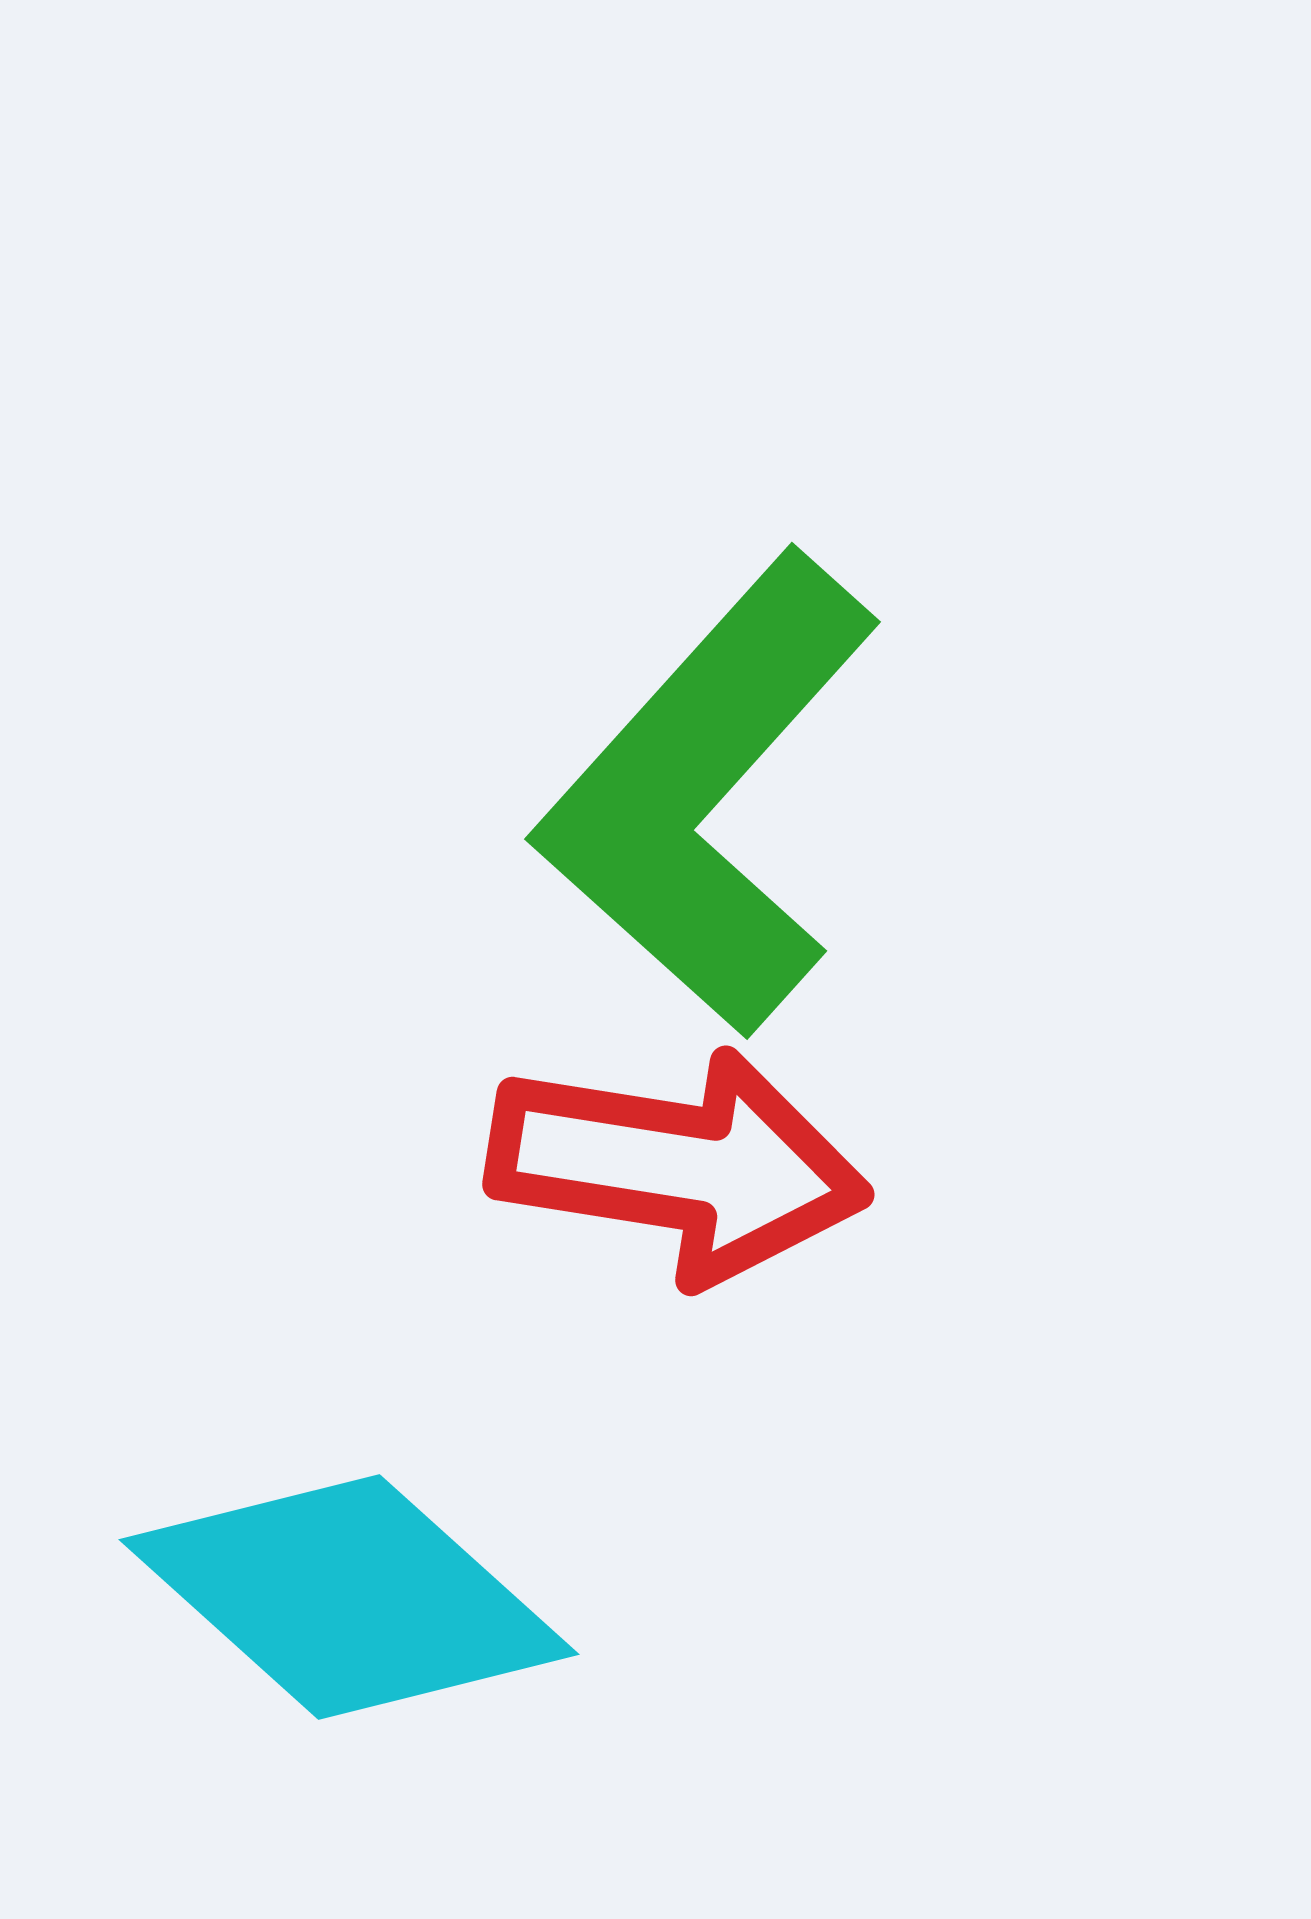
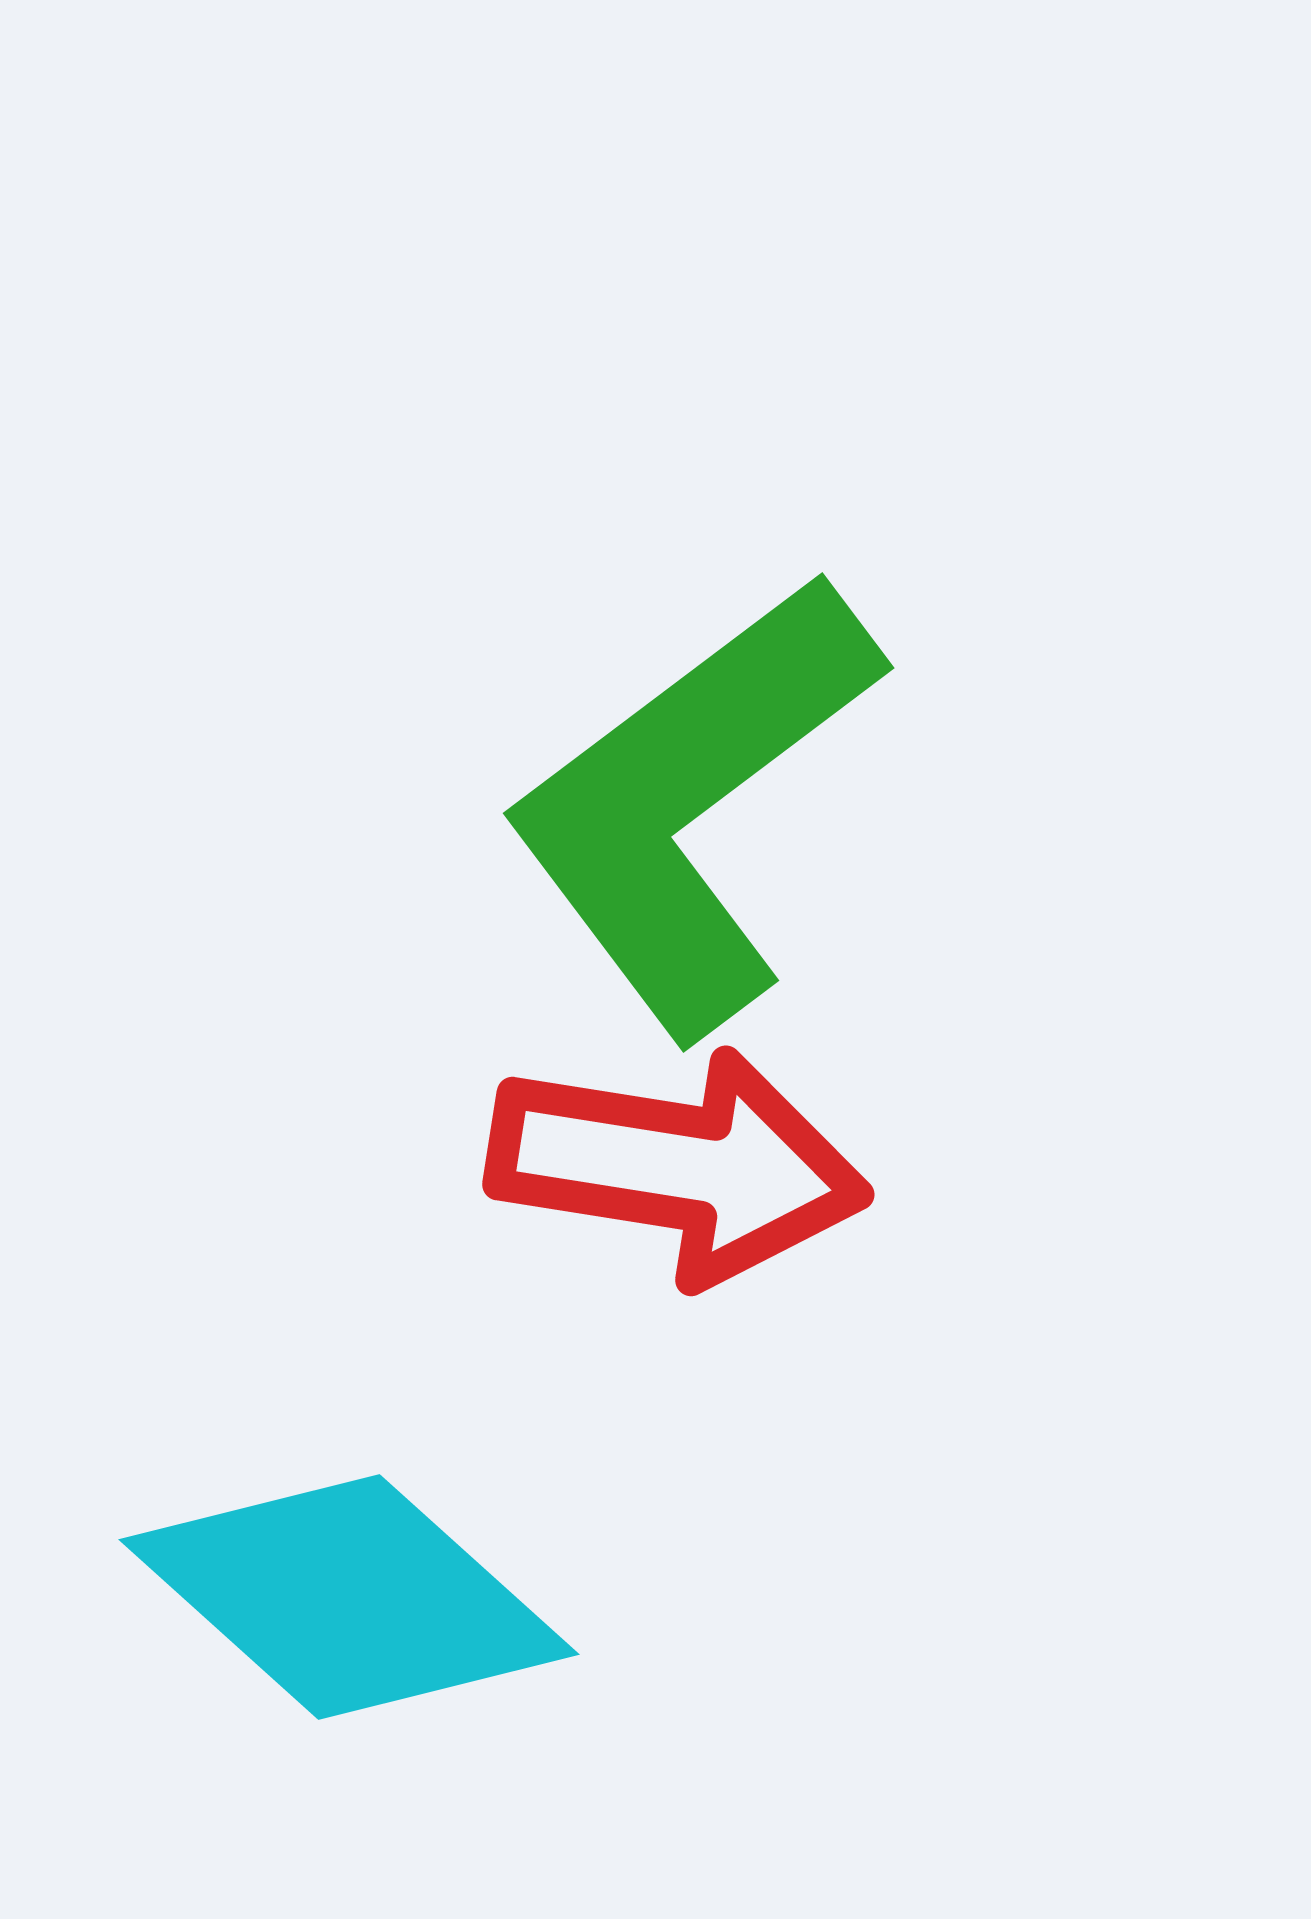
green L-shape: moved 16 px left, 10 px down; rotated 11 degrees clockwise
